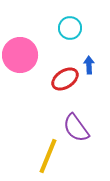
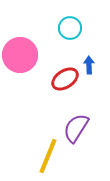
purple semicircle: rotated 68 degrees clockwise
